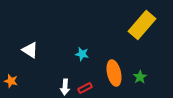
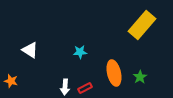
cyan star: moved 2 px left, 2 px up; rotated 16 degrees counterclockwise
